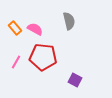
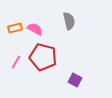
orange rectangle: rotated 64 degrees counterclockwise
red pentagon: rotated 8 degrees clockwise
